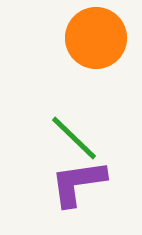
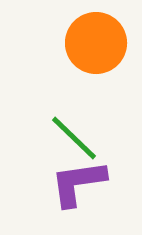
orange circle: moved 5 px down
